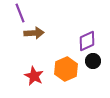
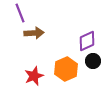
red star: rotated 24 degrees clockwise
